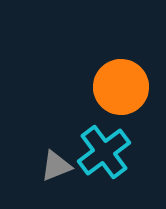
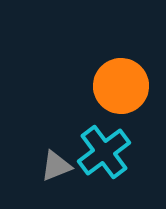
orange circle: moved 1 px up
